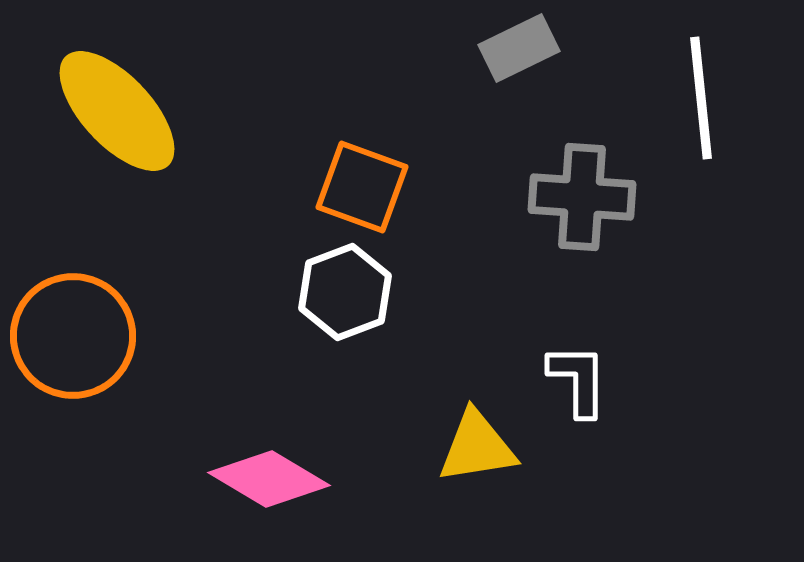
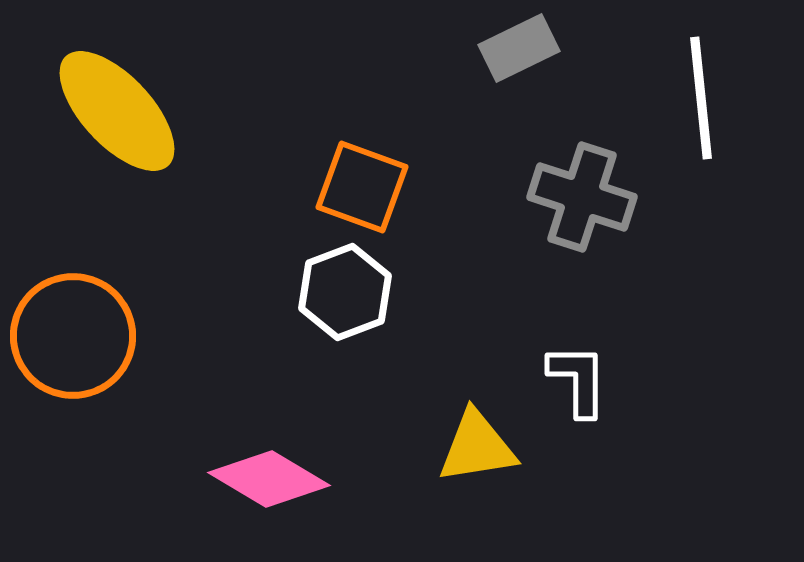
gray cross: rotated 14 degrees clockwise
